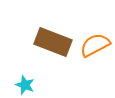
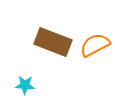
cyan star: rotated 18 degrees counterclockwise
